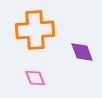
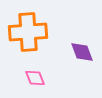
orange cross: moved 7 px left, 2 px down
